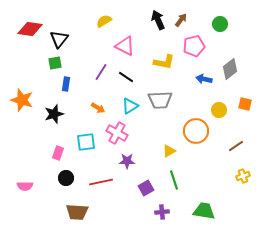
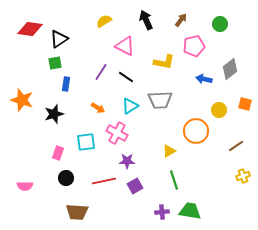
black arrow: moved 12 px left
black triangle: rotated 18 degrees clockwise
red line: moved 3 px right, 1 px up
purple square: moved 11 px left, 2 px up
green trapezoid: moved 14 px left
